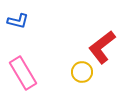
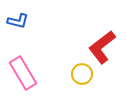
yellow circle: moved 2 px down
